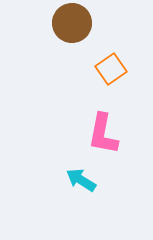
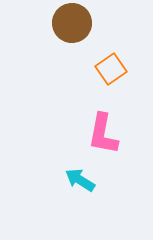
cyan arrow: moved 1 px left
